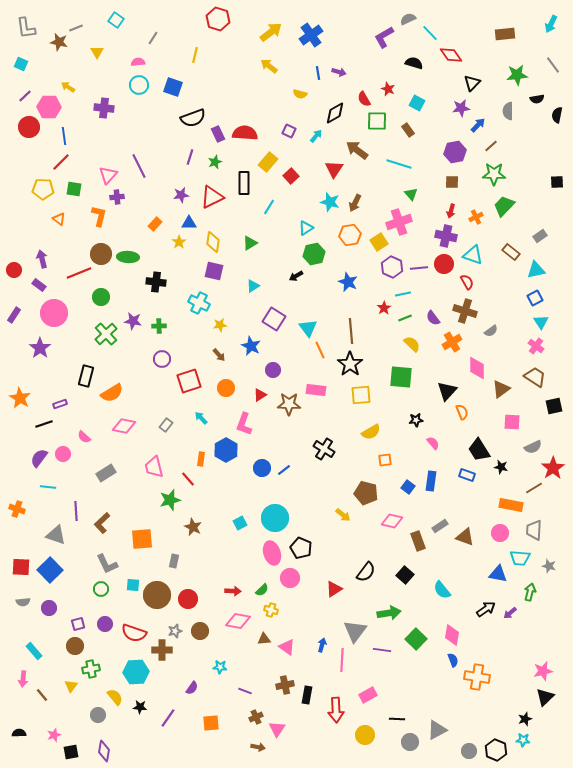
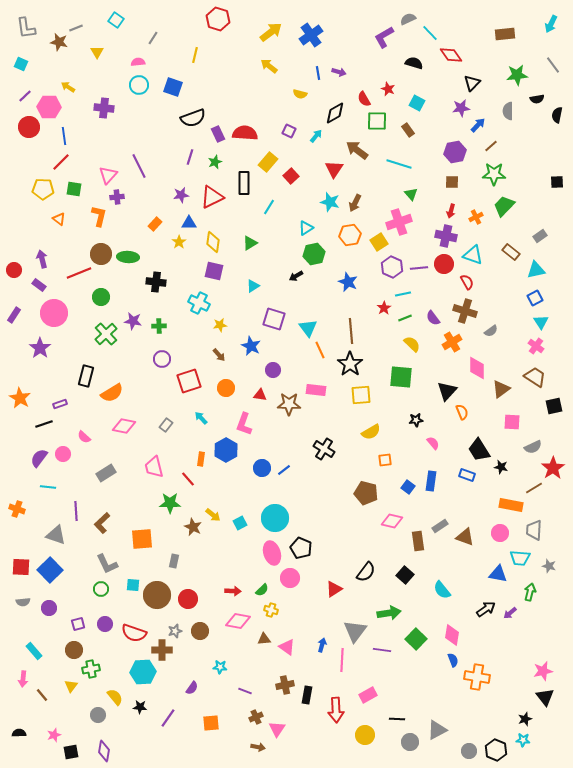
purple square at (274, 319): rotated 15 degrees counterclockwise
red triangle at (260, 395): rotated 40 degrees clockwise
green star at (170, 500): moved 3 px down; rotated 15 degrees clockwise
yellow arrow at (343, 515): moved 130 px left
brown rectangle at (418, 541): rotated 12 degrees clockwise
brown circle at (75, 646): moved 1 px left, 4 px down
cyan hexagon at (136, 672): moved 7 px right
black triangle at (545, 697): rotated 24 degrees counterclockwise
